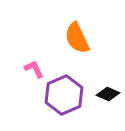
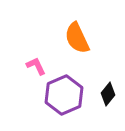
pink L-shape: moved 2 px right, 3 px up
black diamond: rotated 75 degrees counterclockwise
